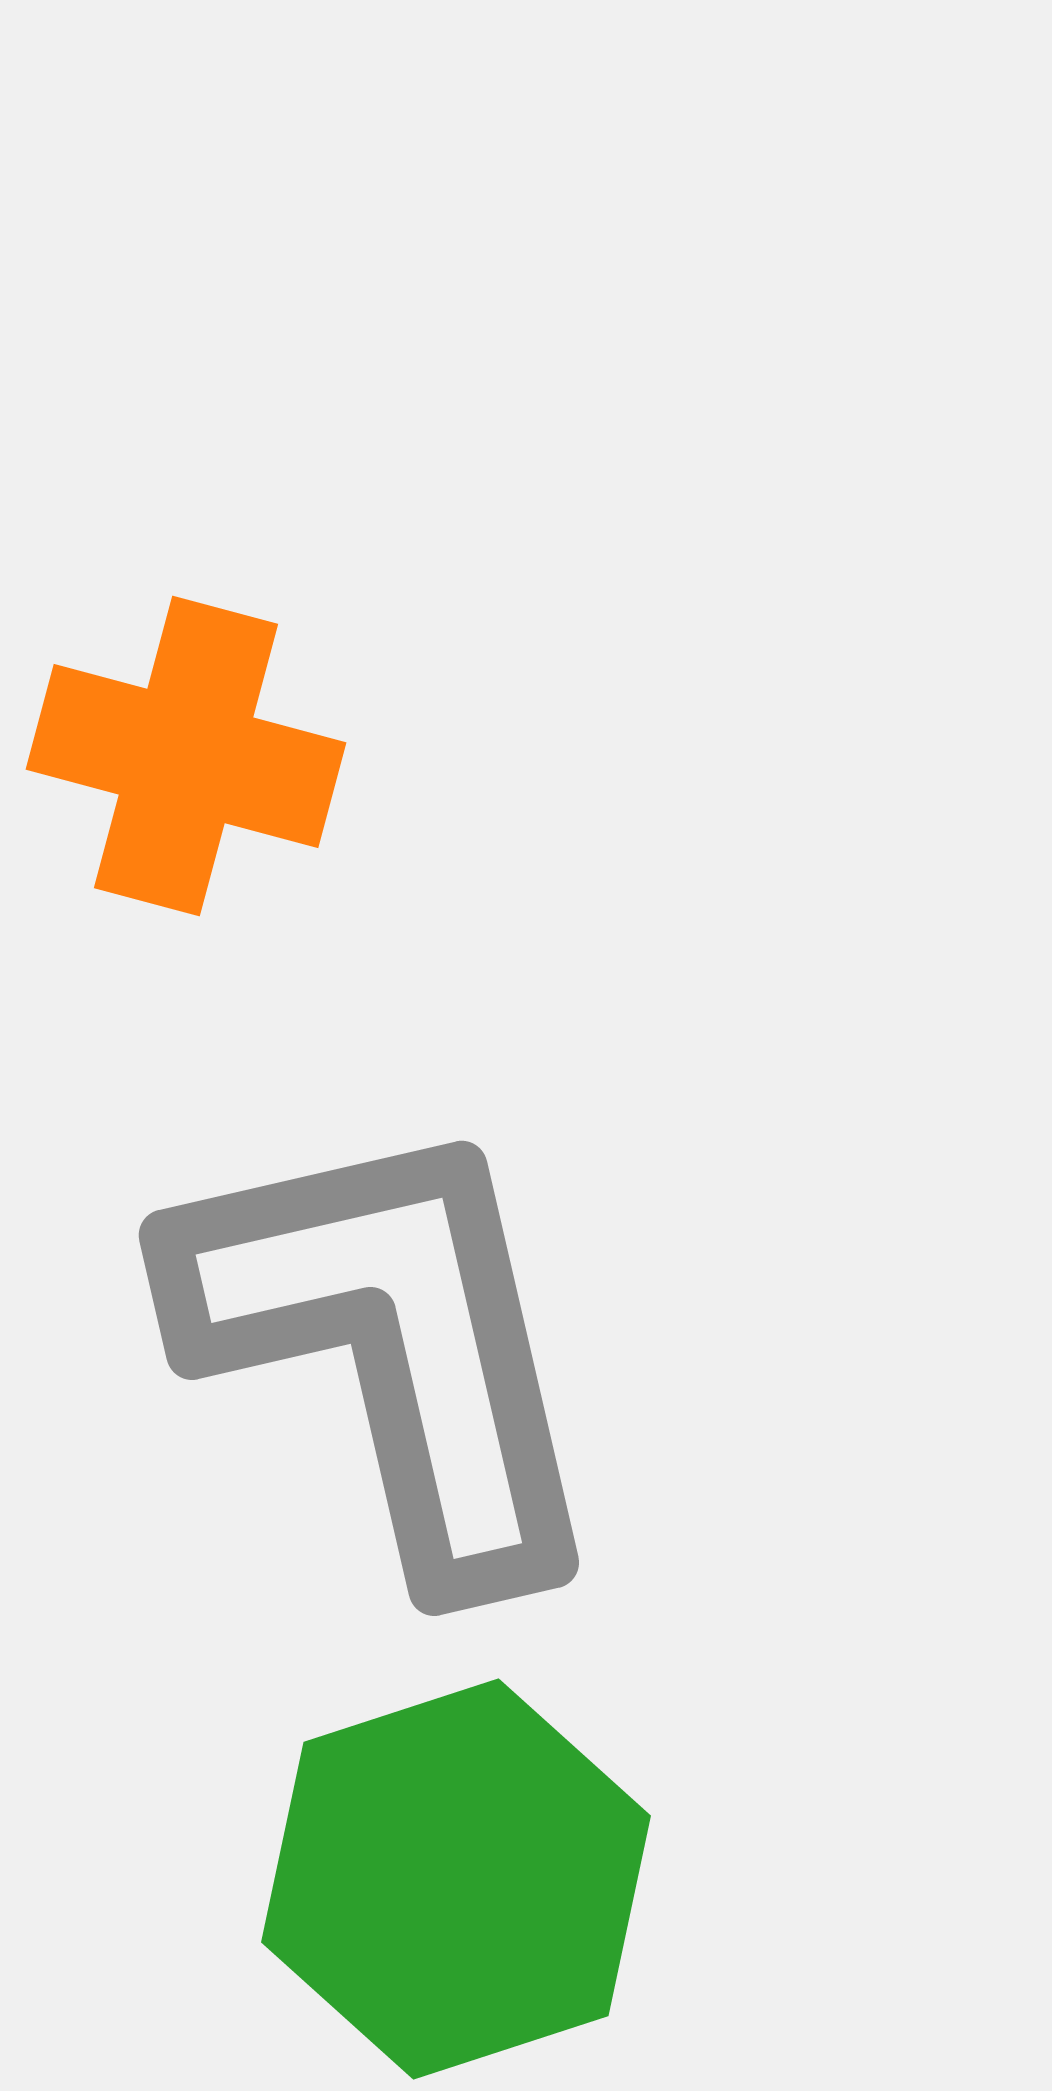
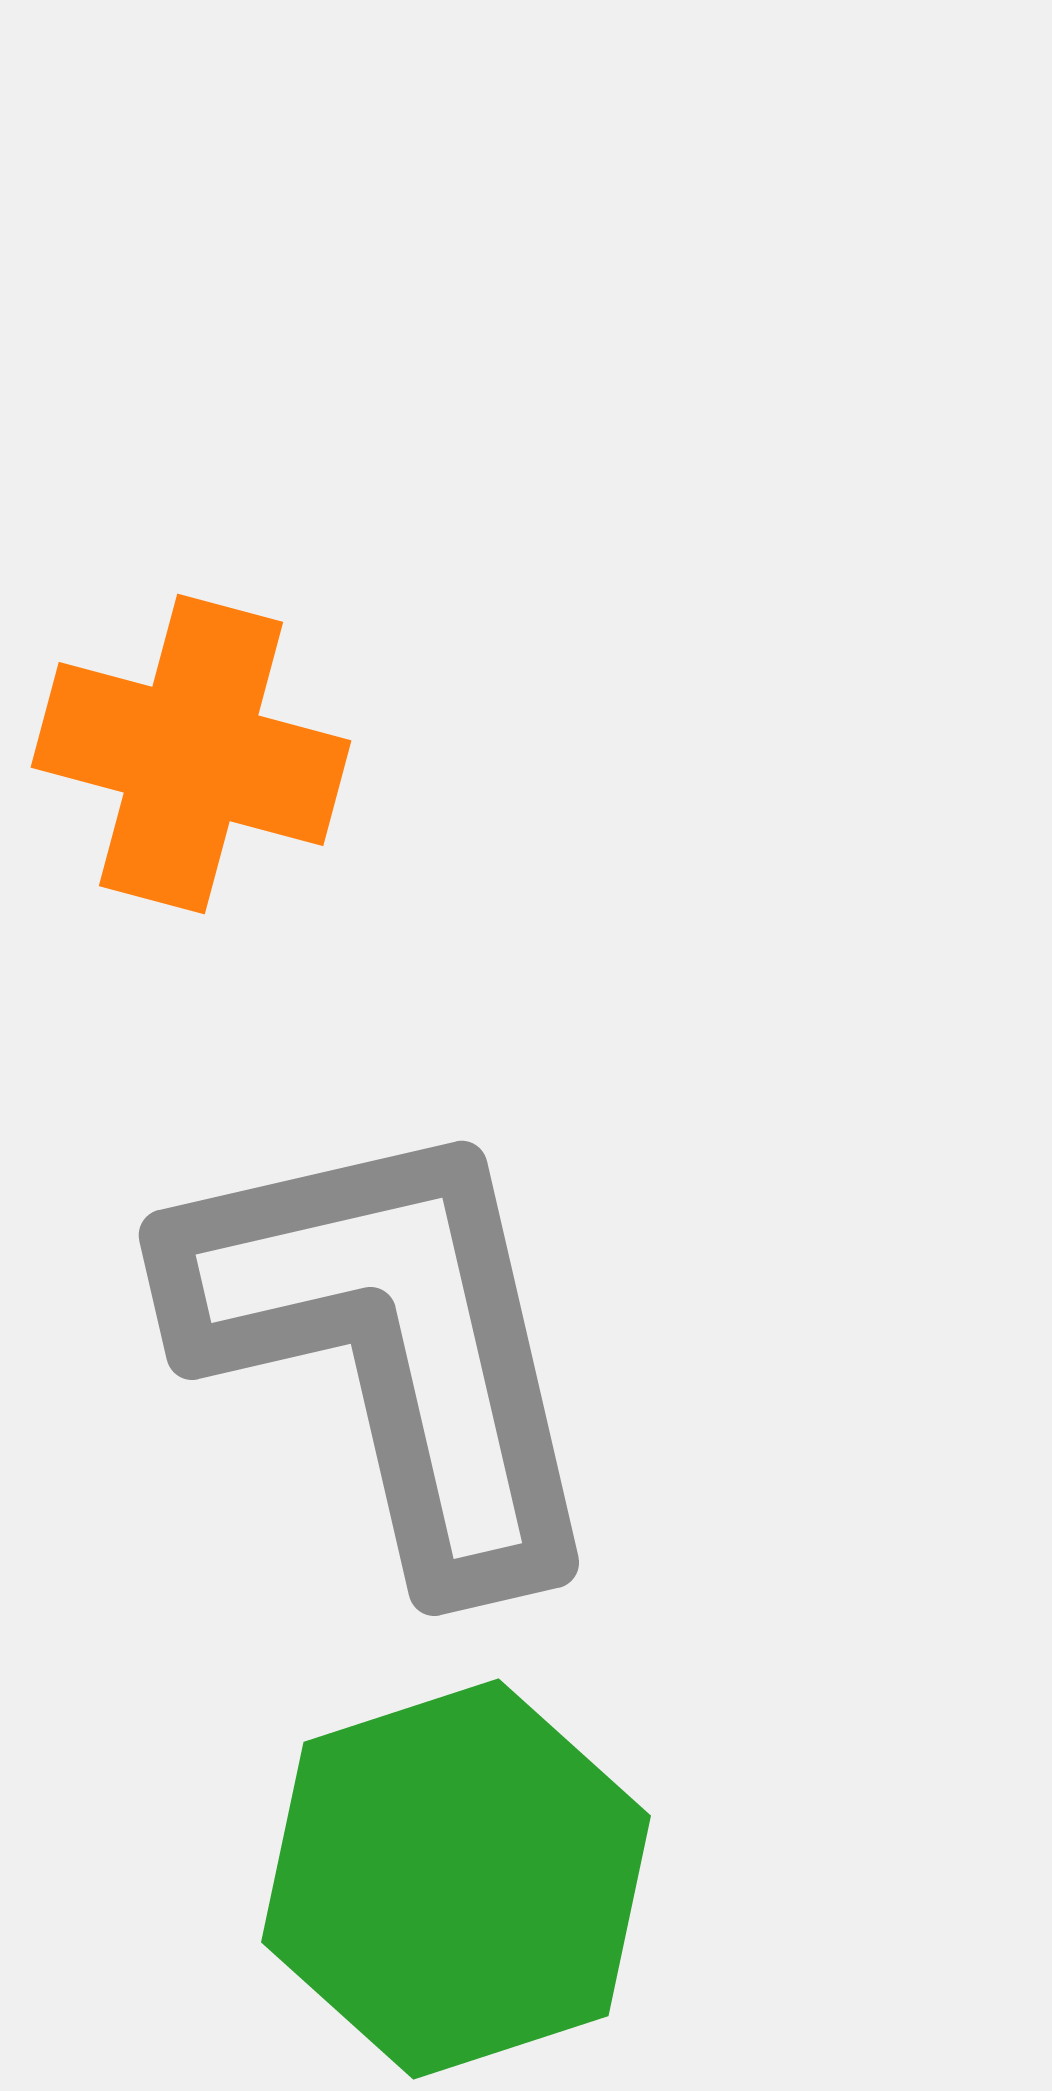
orange cross: moved 5 px right, 2 px up
